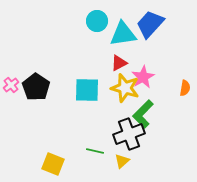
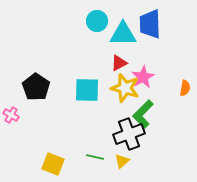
blue trapezoid: rotated 44 degrees counterclockwise
cyan triangle: rotated 8 degrees clockwise
pink cross: moved 30 px down; rotated 21 degrees counterclockwise
green line: moved 6 px down
